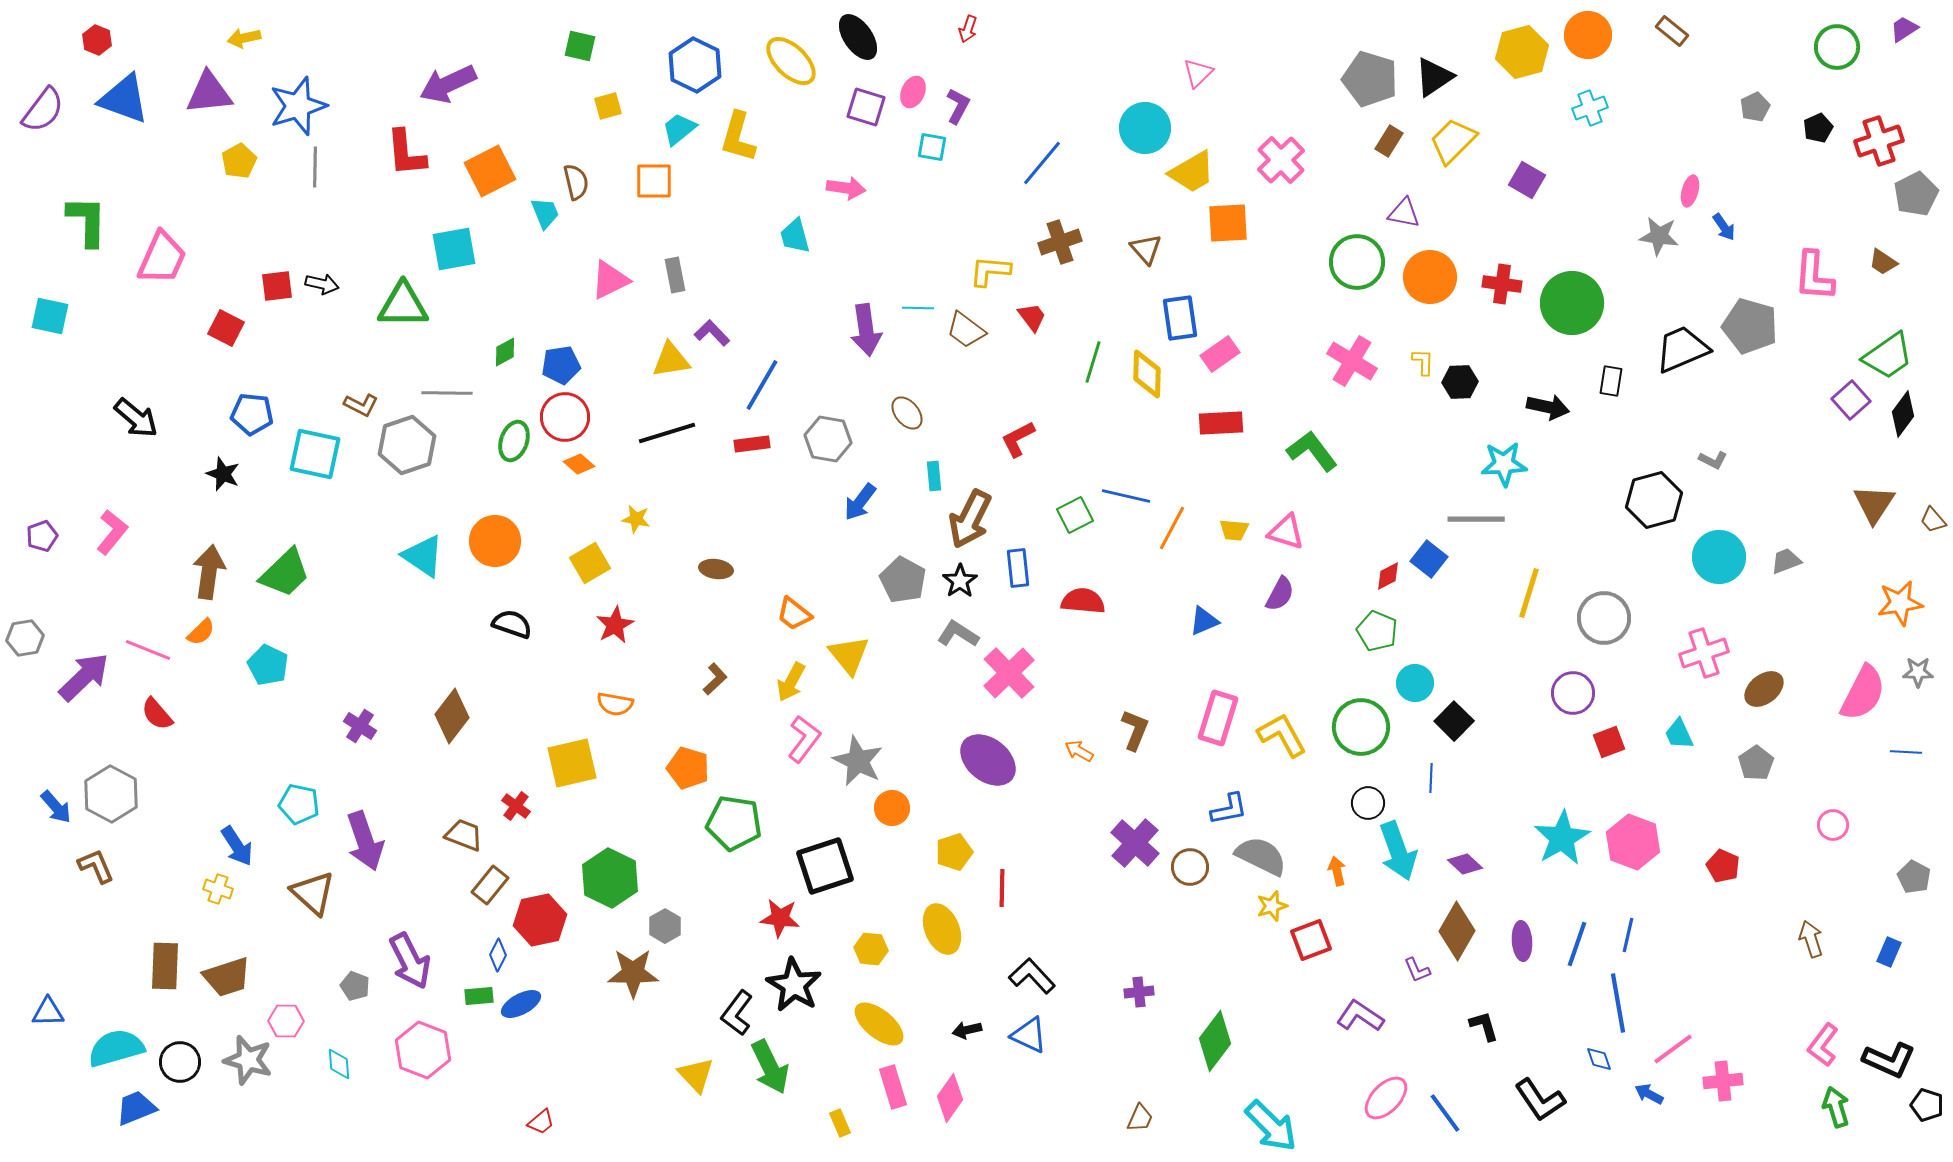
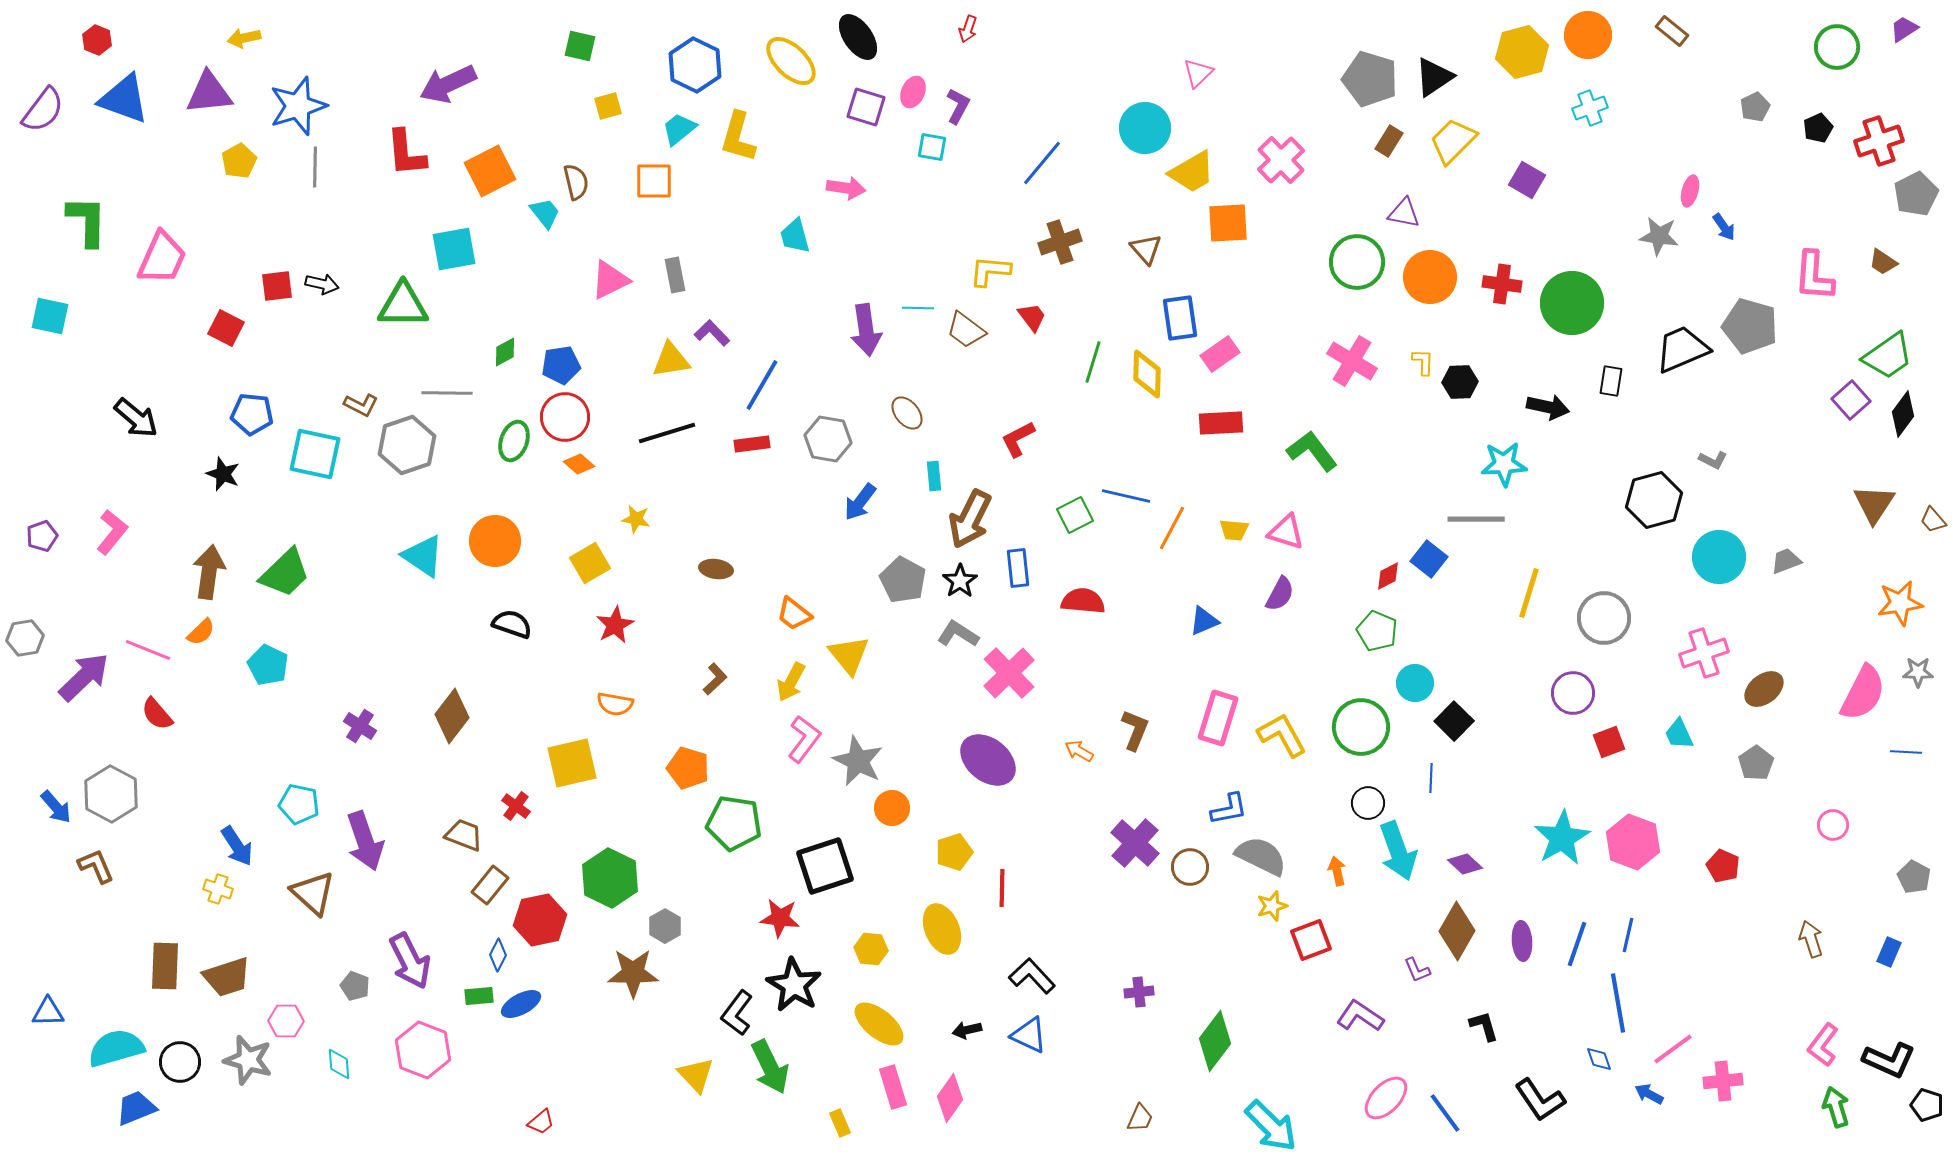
cyan trapezoid at (545, 213): rotated 16 degrees counterclockwise
